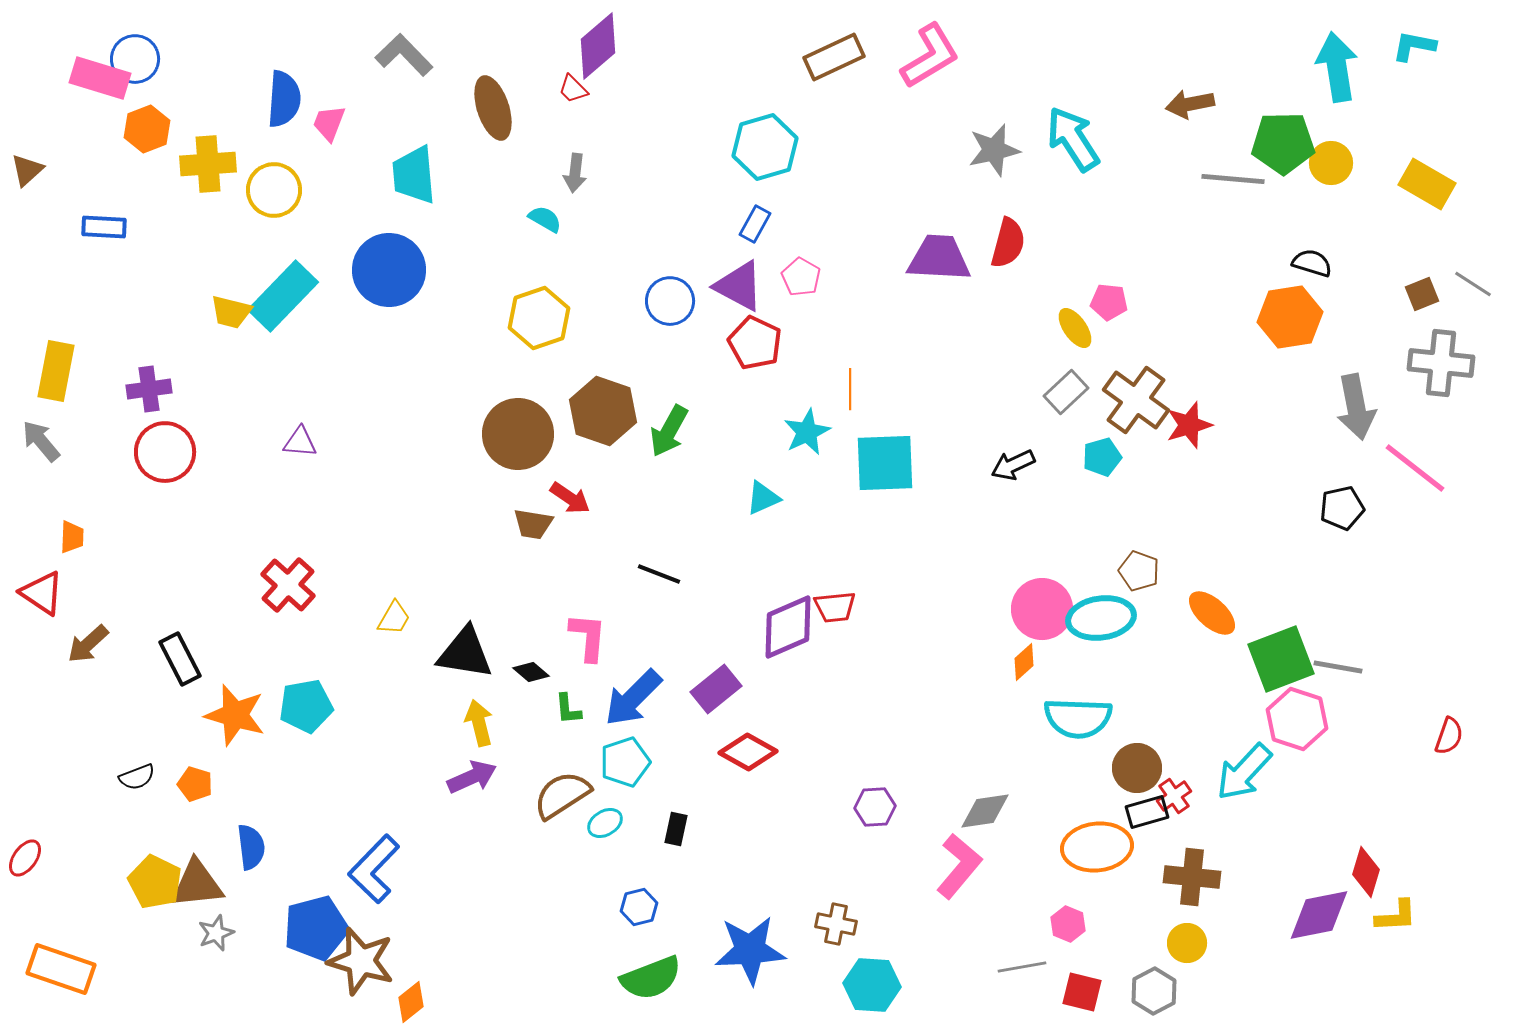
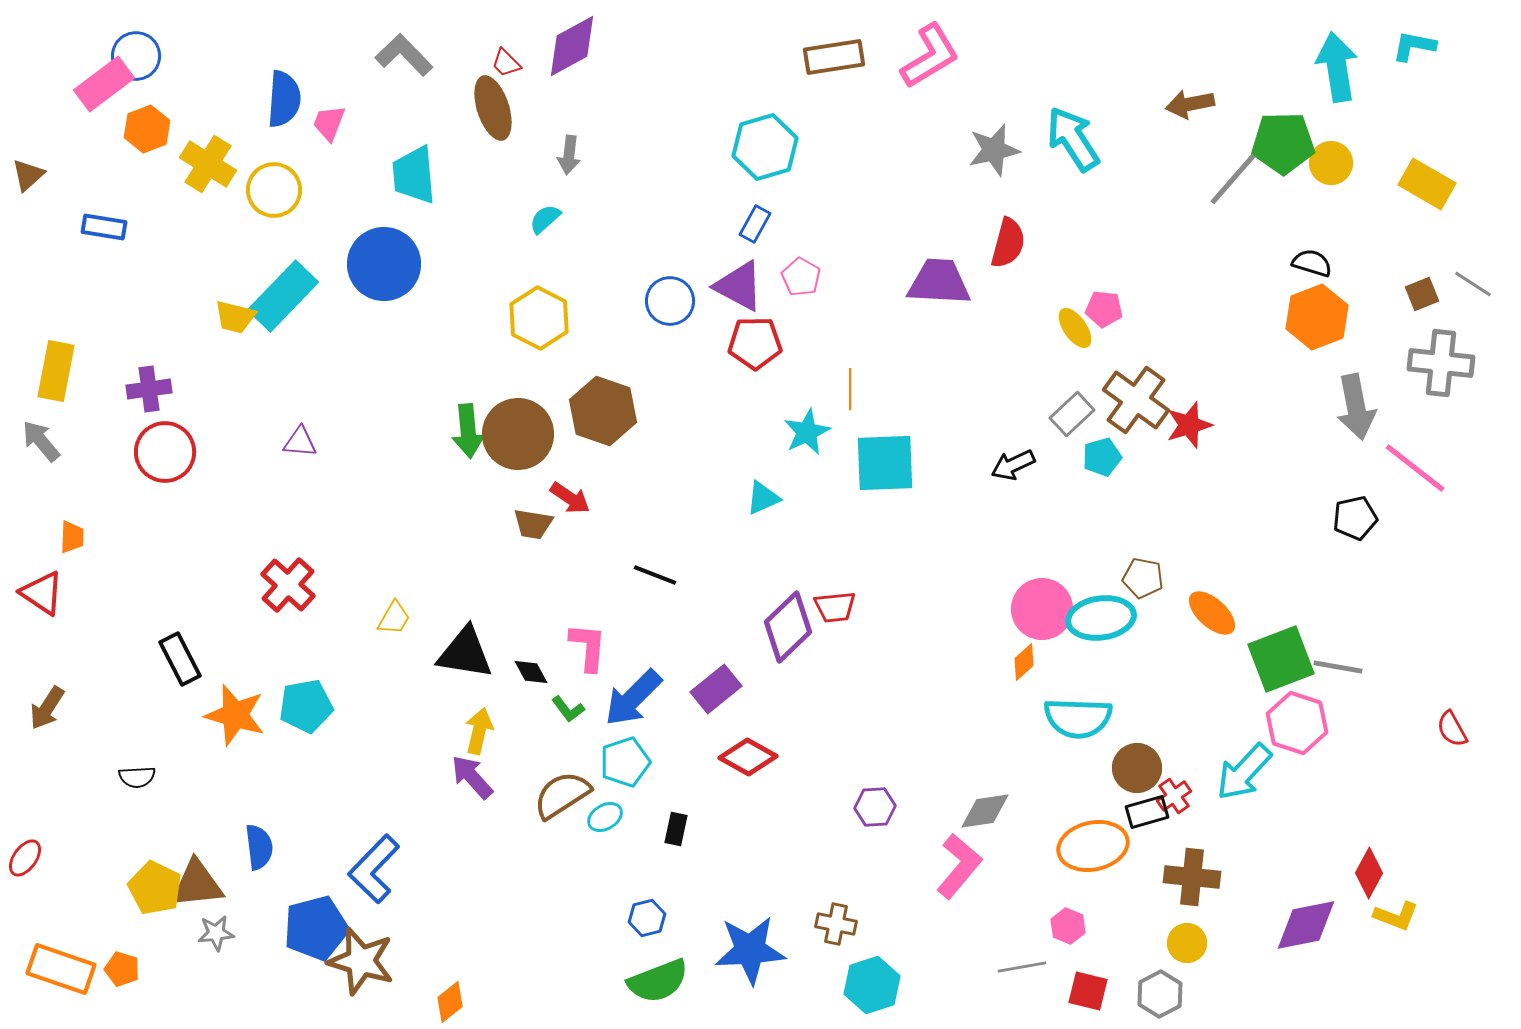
purple diamond at (598, 46): moved 26 px left; rotated 12 degrees clockwise
brown rectangle at (834, 57): rotated 16 degrees clockwise
blue circle at (135, 59): moved 1 px right, 3 px up
pink rectangle at (100, 78): moved 4 px right, 6 px down; rotated 54 degrees counterclockwise
red trapezoid at (573, 89): moved 67 px left, 26 px up
yellow cross at (208, 164): rotated 36 degrees clockwise
brown triangle at (27, 170): moved 1 px right, 5 px down
gray arrow at (575, 173): moved 6 px left, 18 px up
gray line at (1233, 179): rotated 54 degrees counterclockwise
cyan semicircle at (545, 219): rotated 72 degrees counterclockwise
blue rectangle at (104, 227): rotated 6 degrees clockwise
purple trapezoid at (939, 258): moved 24 px down
blue circle at (389, 270): moved 5 px left, 6 px up
pink pentagon at (1109, 302): moved 5 px left, 7 px down
yellow trapezoid at (231, 312): moved 4 px right, 5 px down
orange hexagon at (1290, 317): moved 27 px right; rotated 12 degrees counterclockwise
yellow hexagon at (539, 318): rotated 14 degrees counterclockwise
red pentagon at (755, 343): rotated 26 degrees counterclockwise
gray rectangle at (1066, 392): moved 6 px right, 22 px down
green arrow at (669, 431): moved 201 px left; rotated 34 degrees counterclockwise
black pentagon at (1342, 508): moved 13 px right, 10 px down
brown pentagon at (1139, 571): moved 4 px right, 7 px down; rotated 9 degrees counterclockwise
black line at (659, 574): moved 4 px left, 1 px down
purple diamond at (788, 627): rotated 20 degrees counterclockwise
pink L-shape at (588, 637): moved 10 px down
brown arrow at (88, 644): moved 41 px left, 64 px down; rotated 15 degrees counterclockwise
black diamond at (531, 672): rotated 21 degrees clockwise
green L-shape at (568, 709): rotated 32 degrees counterclockwise
pink hexagon at (1297, 719): moved 4 px down
yellow arrow at (479, 723): moved 8 px down; rotated 27 degrees clockwise
red semicircle at (1449, 736): moved 3 px right, 7 px up; rotated 132 degrees clockwise
red diamond at (748, 752): moved 5 px down
black semicircle at (137, 777): rotated 18 degrees clockwise
purple arrow at (472, 777): rotated 108 degrees counterclockwise
orange pentagon at (195, 784): moved 73 px left, 185 px down
cyan ellipse at (605, 823): moved 6 px up
blue semicircle at (251, 847): moved 8 px right
orange ellipse at (1097, 847): moved 4 px left, 1 px up; rotated 6 degrees counterclockwise
red diamond at (1366, 872): moved 3 px right, 1 px down; rotated 12 degrees clockwise
yellow pentagon at (155, 882): moved 6 px down
blue hexagon at (639, 907): moved 8 px right, 11 px down
purple diamond at (1319, 915): moved 13 px left, 10 px down
yellow L-shape at (1396, 916): rotated 24 degrees clockwise
pink hexagon at (1068, 924): moved 2 px down
gray star at (216, 933): rotated 15 degrees clockwise
green semicircle at (651, 978): moved 7 px right, 3 px down
cyan hexagon at (872, 985): rotated 22 degrees counterclockwise
gray hexagon at (1154, 991): moved 6 px right, 3 px down
red square at (1082, 992): moved 6 px right, 1 px up
orange diamond at (411, 1002): moved 39 px right
